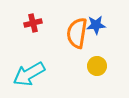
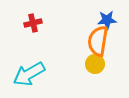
blue star: moved 11 px right, 5 px up
orange semicircle: moved 21 px right, 8 px down
yellow circle: moved 2 px left, 2 px up
